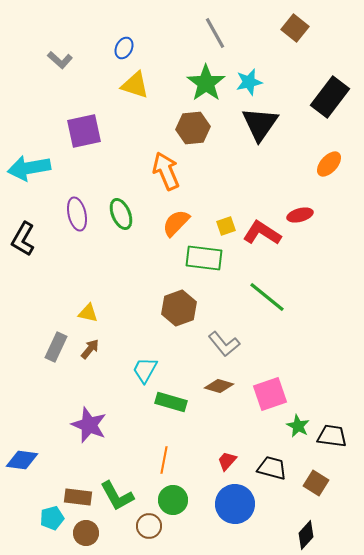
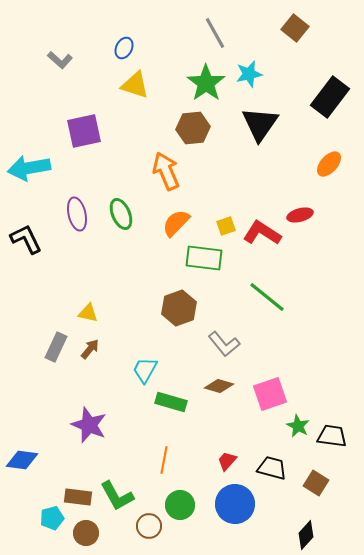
cyan star at (249, 82): moved 8 px up
black L-shape at (23, 239): moved 3 px right; rotated 124 degrees clockwise
green circle at (173, 500): moved 7 px right, 5 px down
